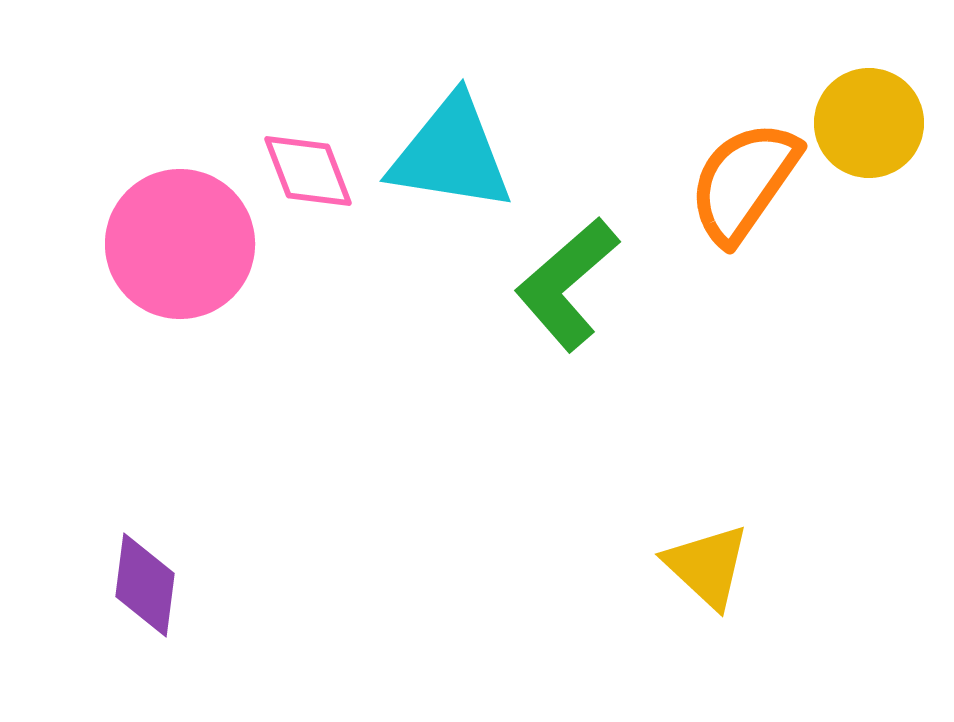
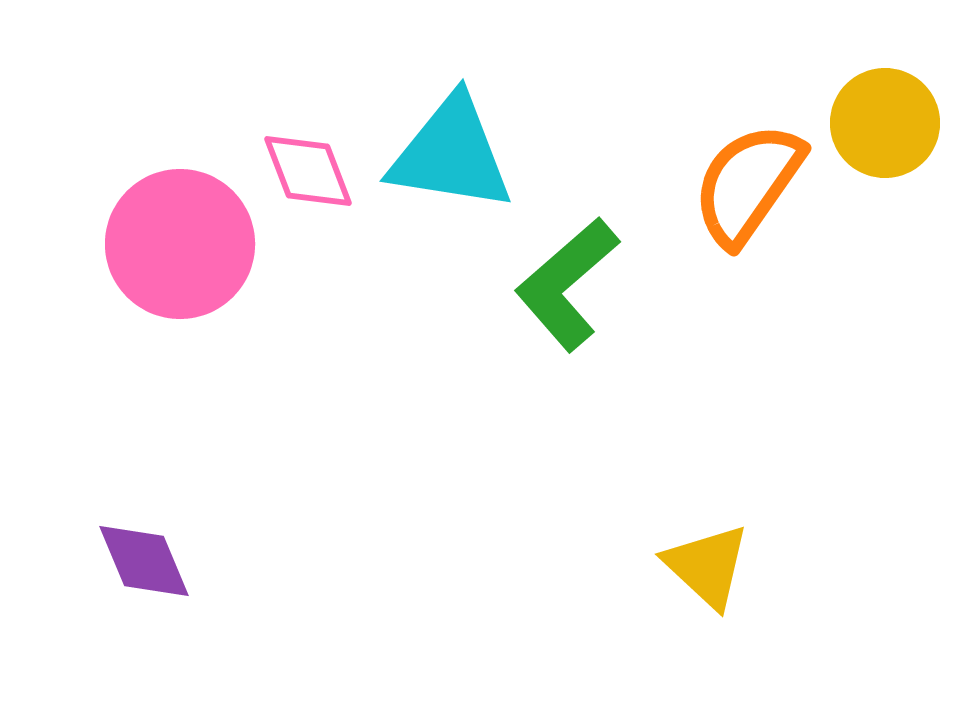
yellow circle: moved 16 px right
orange semicircle: moved 4 px right, 2 px down
purple diamond: moved 1 px left, 24 px up; rotated 30 degrees counterclockwise
